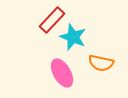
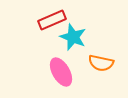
red rectangle: rotated 24 degrees clockwise
pink ellipse: moved 1 px left, 1 px up
